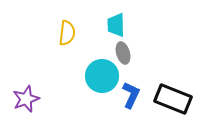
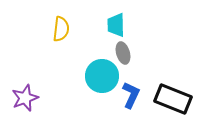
yellow semicircle: moved 6 px left, 4 px up
purple star: moved 1 px left, 1 px up
